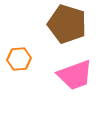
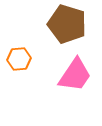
pink trapezoid: rotated 36 degrees counterclockwise
